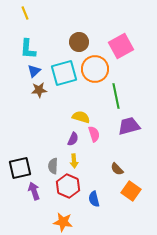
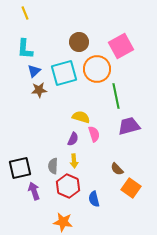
cyan L-shape: moved 3 px left
orange circle: moved 2 px right
orange square: moved 3 px up
